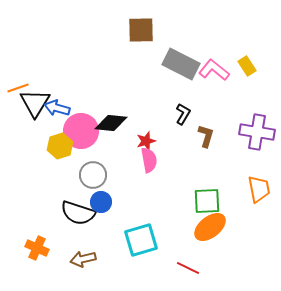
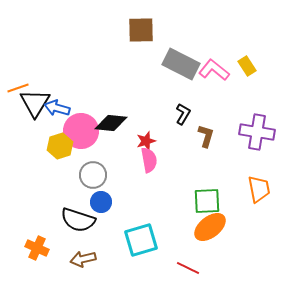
black semicircle: moved 7 px down
